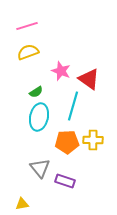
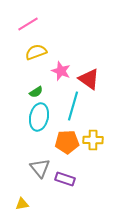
pink line: moved 1 px right, 2 px up; rotated 15 degrees counterclockwise
yellow semicircle: moved 8 px right
purple rectangle: moved 2 px up
